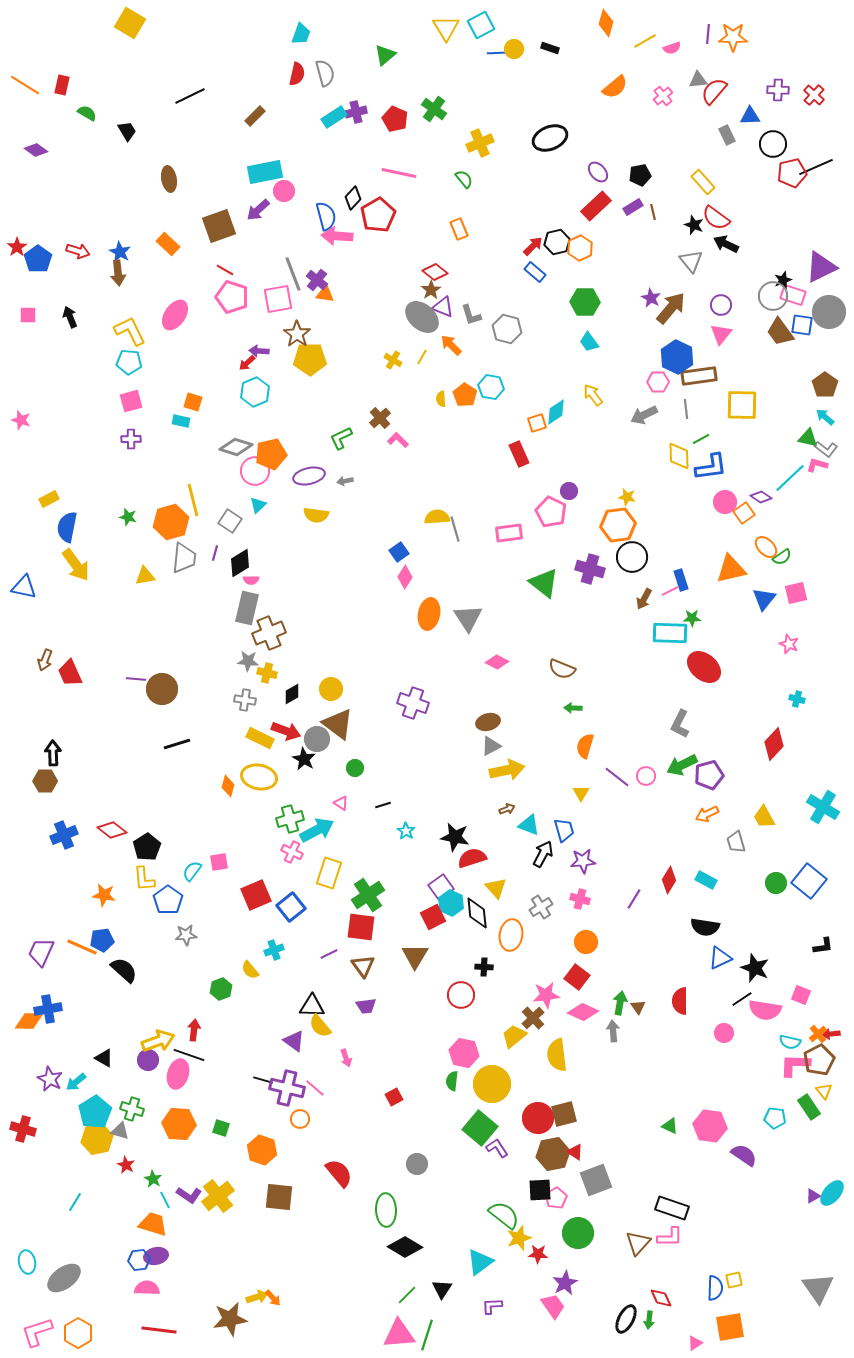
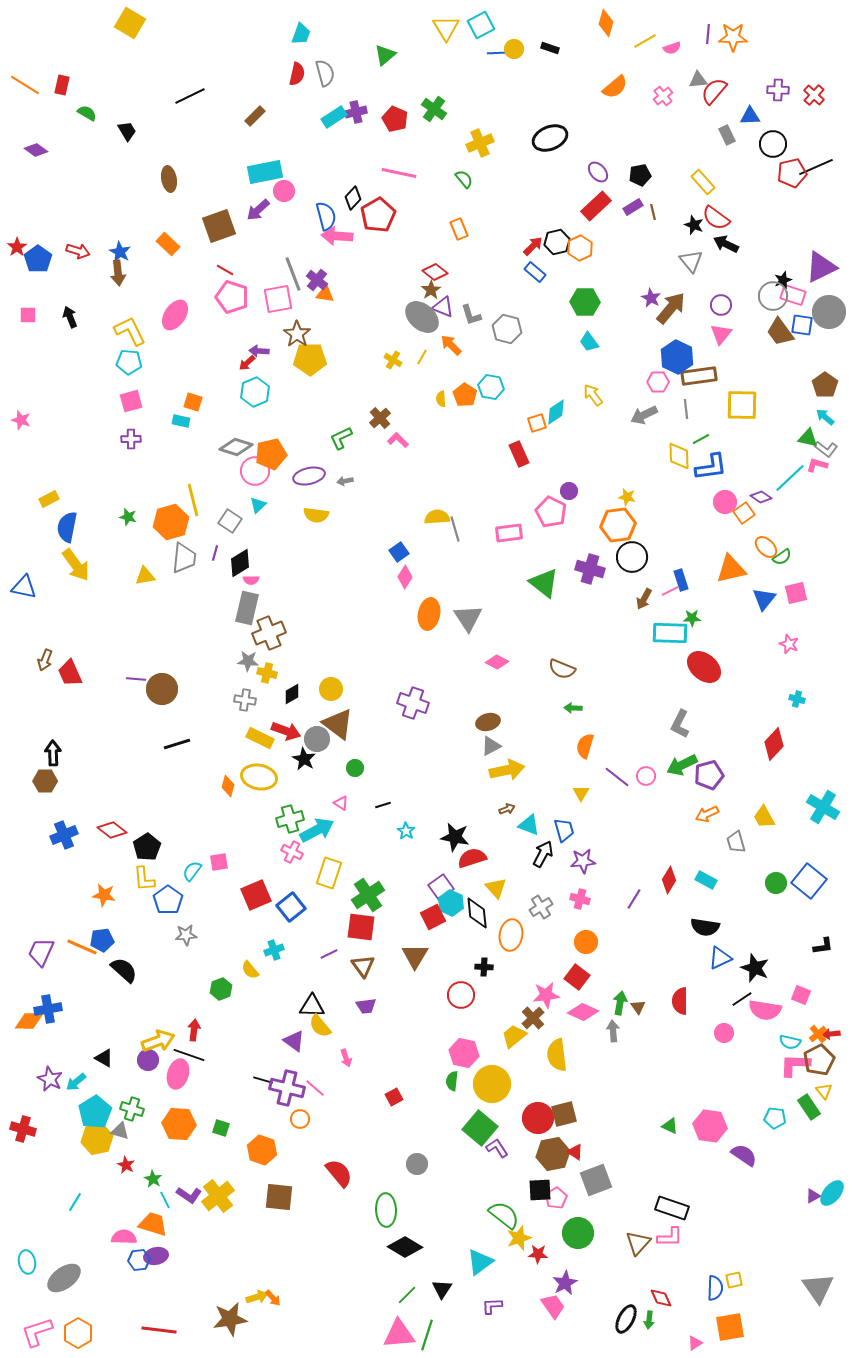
pink semicircle at (147, 1288): moved 23 px left, 51 px up
